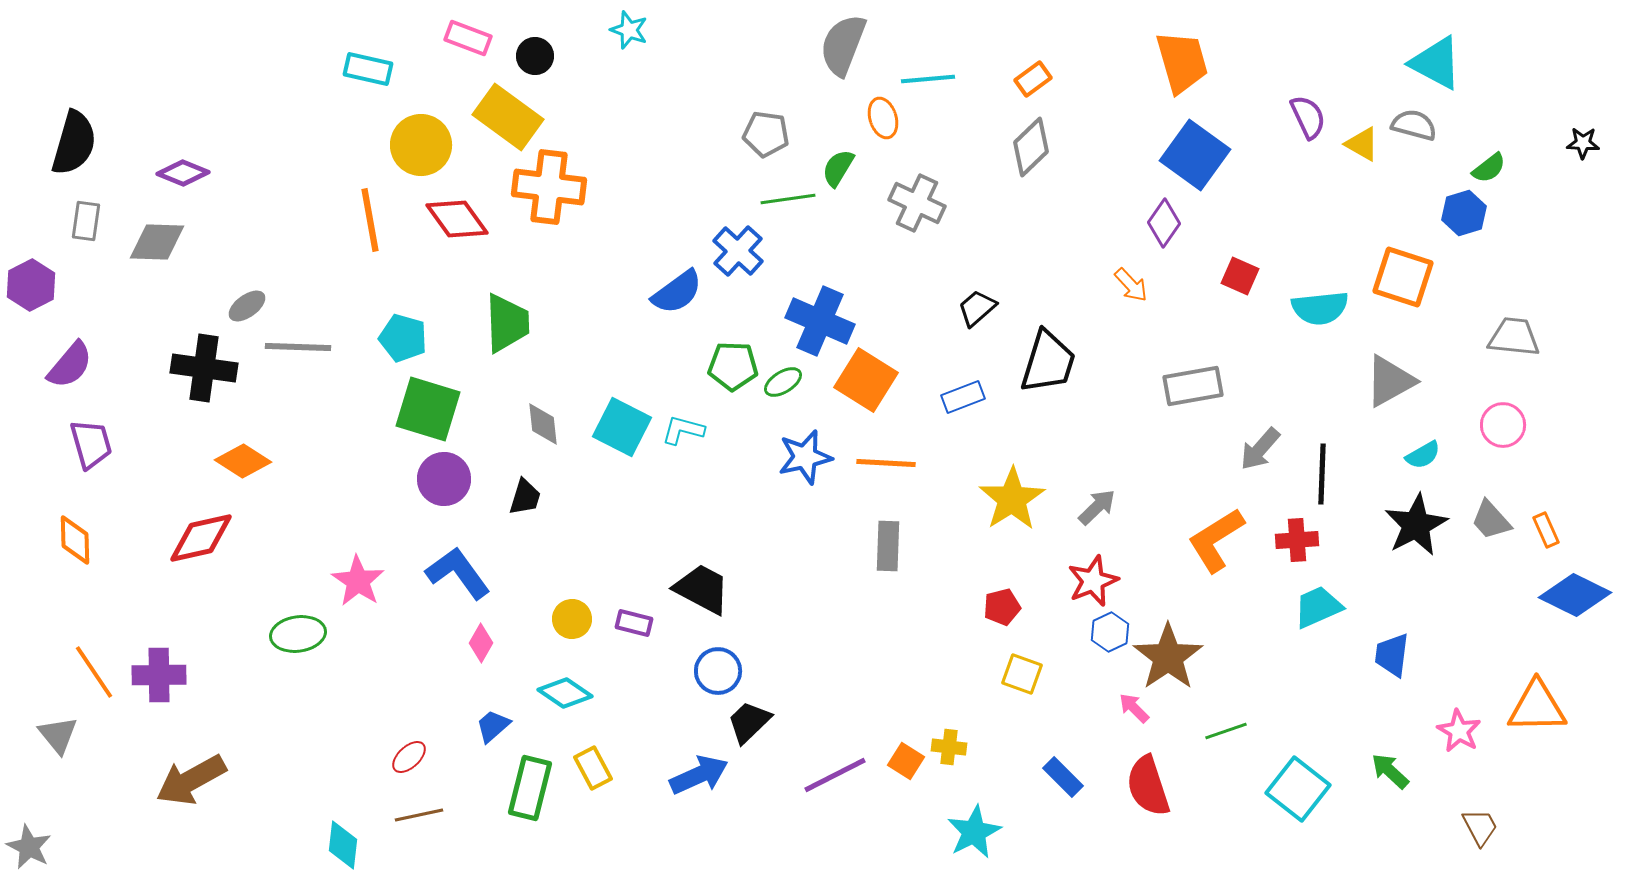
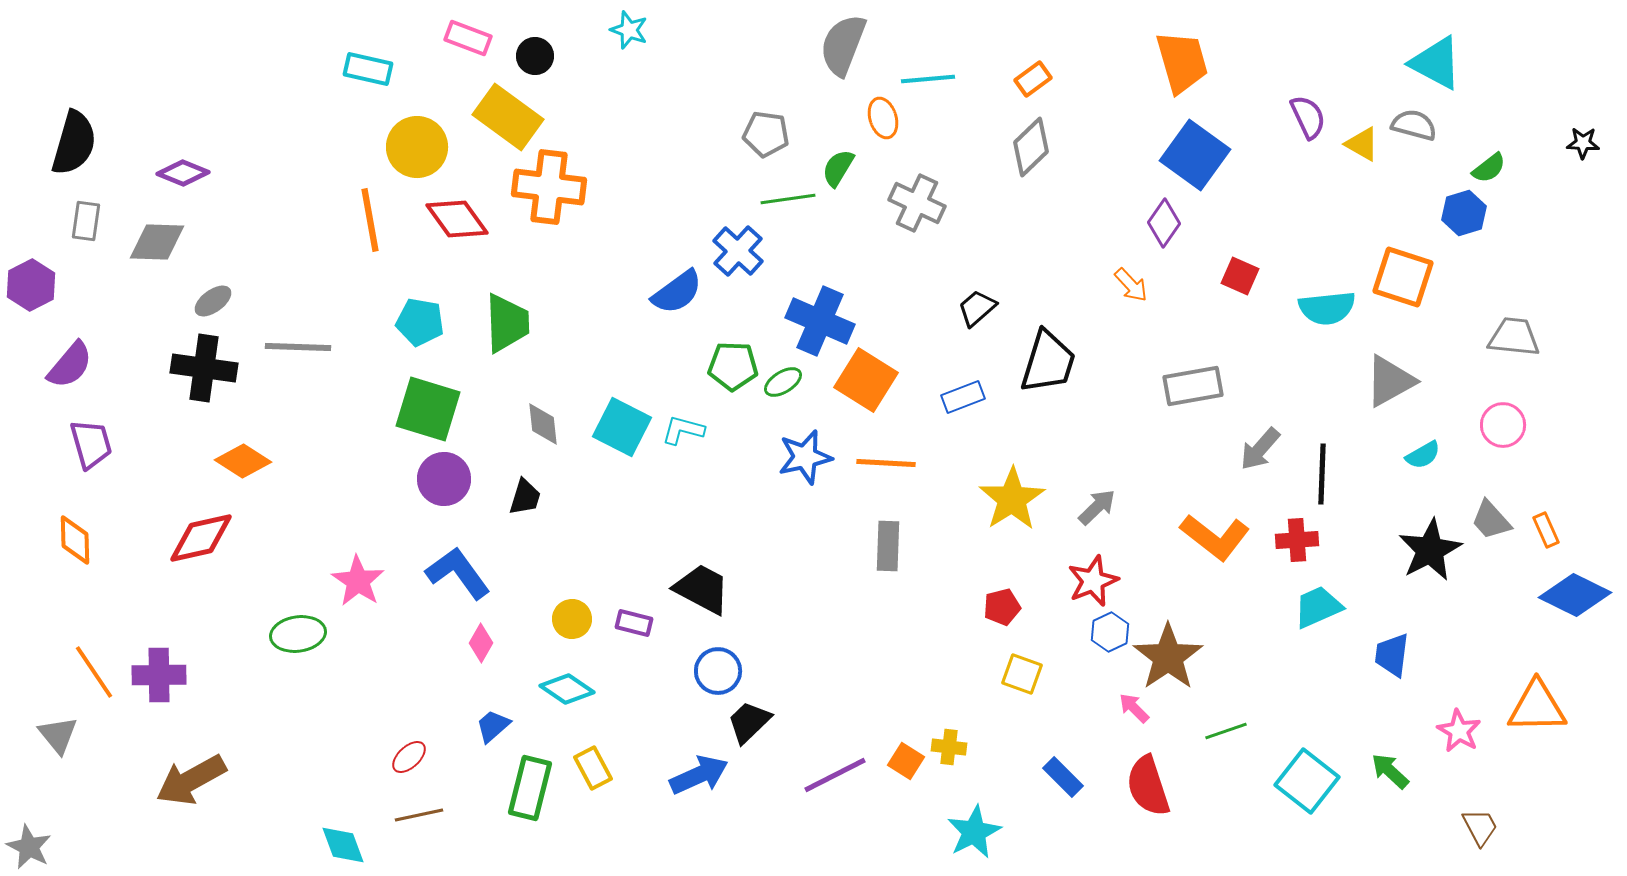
yellow circle at (421, 145): moved 4 px left, 2 px down
gray ellipse at (247, 306): moved 34 px left, 5 px up
cyan semicircle at (1320, 308): moved 7 px right
cyan pentagon at (403, 338): moved 17 px right, 16 px up; rotated 6 degrees counterclockwise
black star at (1416, 525): moved 14 px right, 25 px down
orange L-shape at (1216, 540): moved 1 px left, 3 px up; rotated 110 degrees counterclockwise
cyan diamond at (565, 693): moved 2 px right, 4 px up
cyan square at (1298, 789): moved 9 px right, 8 px up
cyan diamond at (343, 845): rotated 27 degrees counterclockwise
